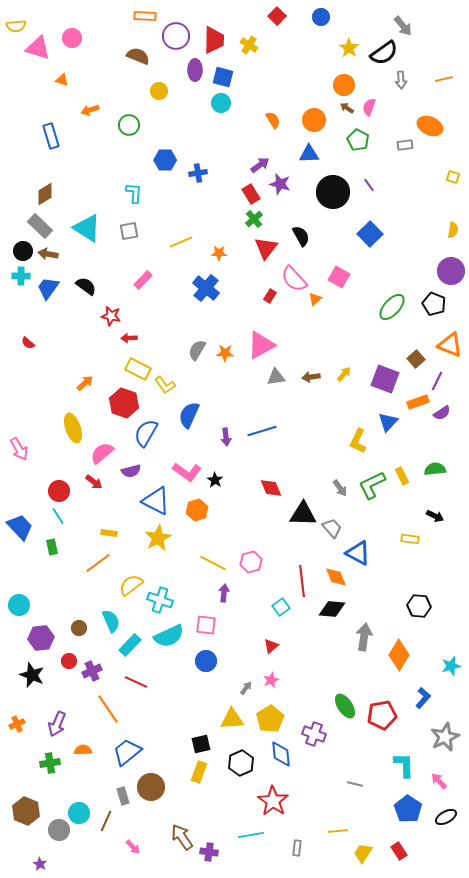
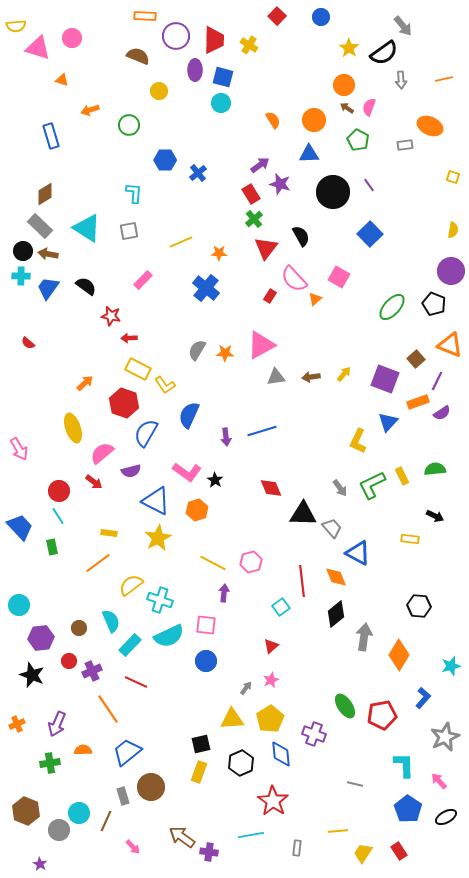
blue cross at (198, 173): rotated 30 degrees counterclockwise
black diamond at (332, 609): moved 4 px right, 5 px down; rotated 44 degrees counterclockwise
brown arrow at (182, 837): rotated 20 degrees counterclockwise
